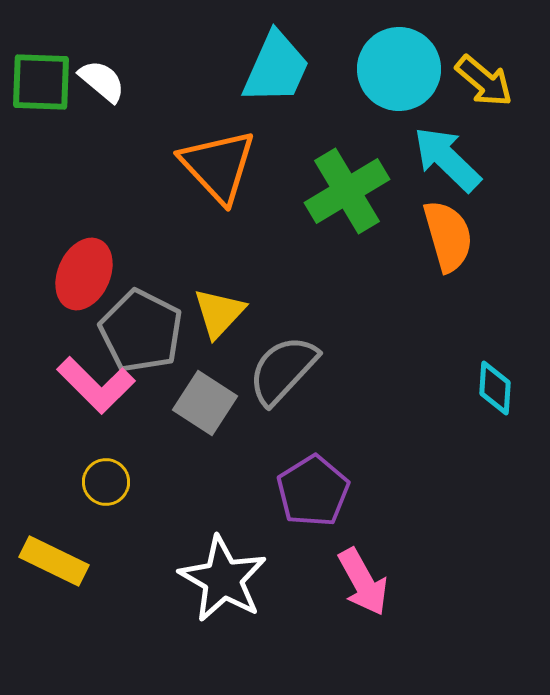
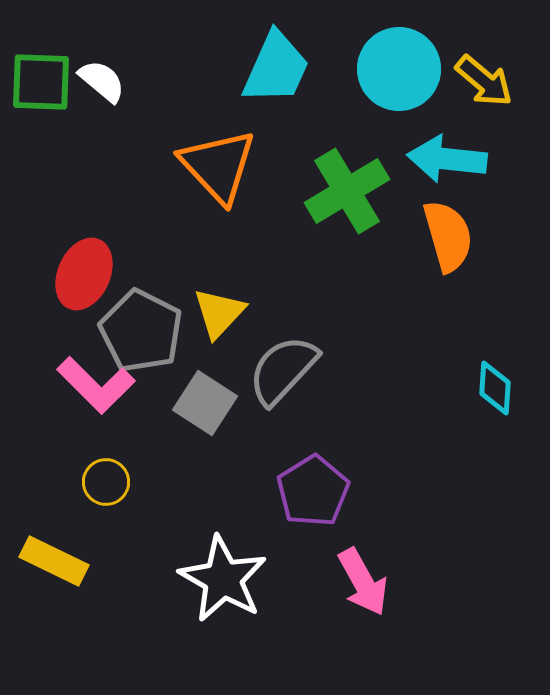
cyan arrow: rotated 38 degrees counterclockwise
